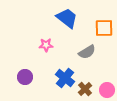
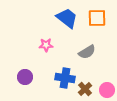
orange square: moved 7 px left, 10 px up
blue cross: rotated 30 degrees counterclockwise
